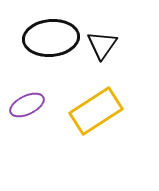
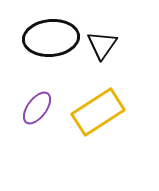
purple ellipse: moved 10 px right, 3 px down; rotated 28 degrees counterclockwise
yellow rectangle: moved 2 px right, 1 px down
